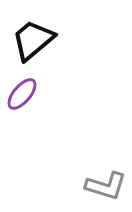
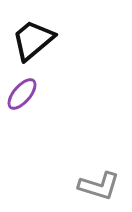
gray L-shape: moved 7 px left
